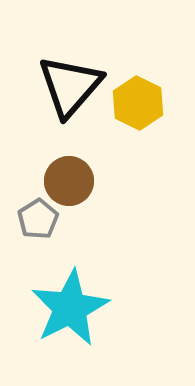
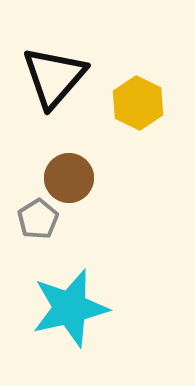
black triangle: moved 16 px left, 9 px up
brown circle: moved 3 px up
cyan star: rotated 14 degrees clockwise
